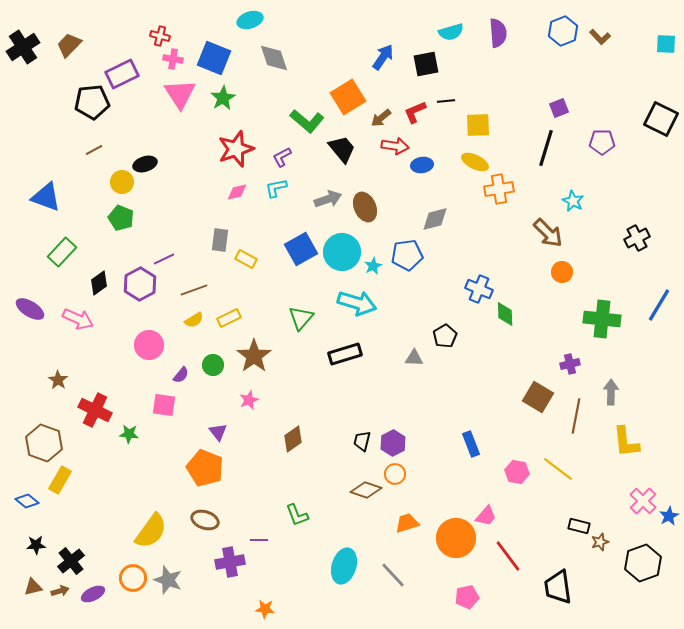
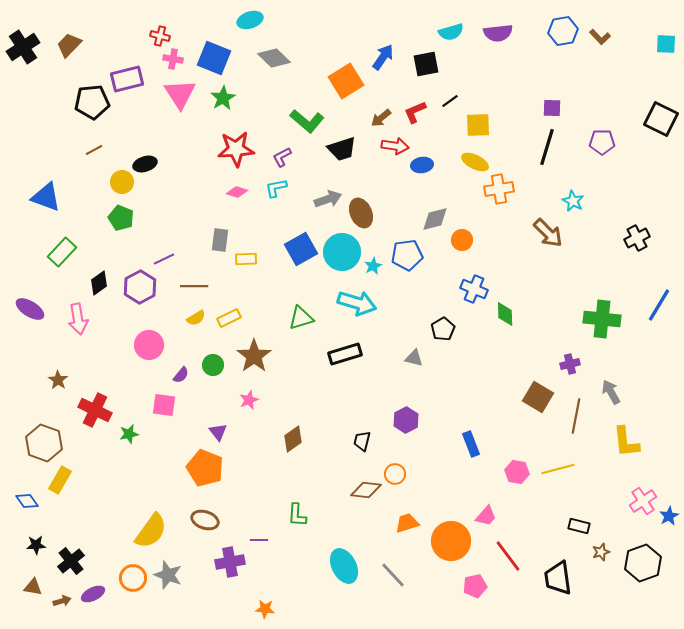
blue hexagon at (563, 31): rotated 12 degrees clockwise
purple semicircle at (498, 33): rotated 88 degrees clockwise
gray diamond at (274, 58): rotated 28 degrees counterclockwise
purple rectangle at (122, 74): moved 5 px right, 5 px down; rotated 12 degrees clockwise
orange square at (348, 97): moved 2 px left, 16 px up
black line at (446, 101): moved 4 px right; rotated 30 degrees counterclockwise
purple square at (559, 108): moved 7 px left; rotated 24 degrees clockwise
black line at (546, 148): moved 1 px right, 1 px up
red star at (236, 149): rotated 15 degrees clockwise
black trapezoid at (342, 149): rotated 112 degrees clockwise
pink diamond at (237, 192): rotated 30 degrees clockwise
brown ellipse at (365, 207): moved 4 px left, 6 px down
yellow rectangle at (246, 259): rotated 30 degrees counterclockwise
orange circle at (562, 272): moved 100 px left, 32 px up
purple hexagon at (140, 284): moved 3 px down
blue cross at (479, 289): moved 5 px left
brown line at (194, 290): moved 4 px up; rotated 20 degrees clockwise
green triangle at (301, 318): rotated 32 degrees clockwise
pink arrow at (78, 319): rotated 56 degrees clockwise
yellow semicircle at (194, 320): moved 2 px right, 2 px up
black pentagon at (445, 336): moved 2 px left, 7 px up
gray triangle at (414, 358): rotated 12 degrees clockwise
gray arrow at (611, 392): rotated 30 degrees counterclockwise
green star at (129, 434): rotated 18 degrees counterclockwise
purple hexagon at (393, 443): moved 13 px right, 23 px up
yellow line at (558, 469): rotated 52 degrees counterclockwise
brown diamond at (366, 490): rotated 12 degrees counterclockwise
blue diamond at (27, 501): rotated 15 degrees clockwise
pink cross at (643, 501): rotated 12 degrees clockwise
green L-shape at (297, 515): rotated 25 degrees clockwise
orange circle at (456, 538): moved 5 px left, 3 px down
brown star at (600, 542): moved 1 px right, 10 px down
cyan ellipse at (344, 566): rotated 44 degrees counterclockwise
gray star at (168, 580): moved 5 px up
brown triangle at (33, 587): rotated 24 degrees clockwise
black trapezoid at (558, 587): moved 9 px up
brown arrow at (60, 591): moved 2 px right, 10 px down
pink pentagon at (467, 597): moved 8 px right, 11 px up
